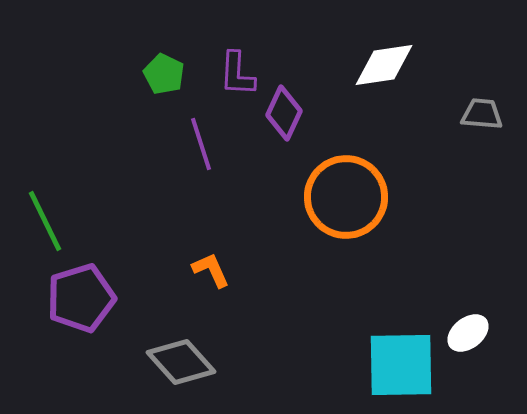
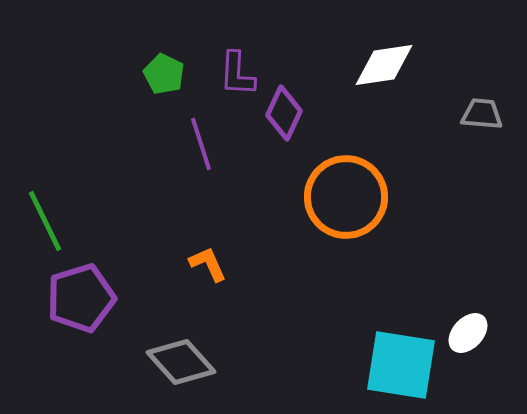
orange L-shape: moved 3 px left, 6 px up
white ellipse: rotated 9 degrees counterclockwise
cyan square: rotated 10 degrees clockwise
